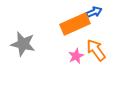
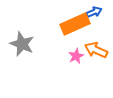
gray star: moved 1 px left; rotated 10 degrees clockwise
orange arrow: rotated 30 degrees counterclockwise
